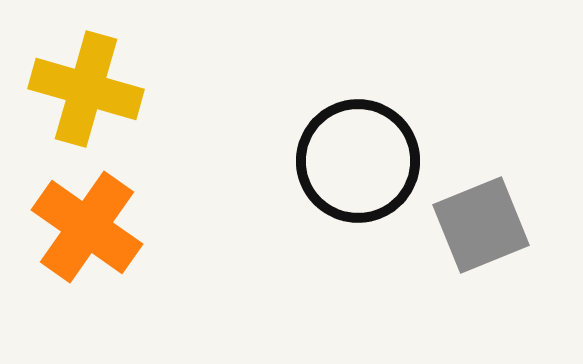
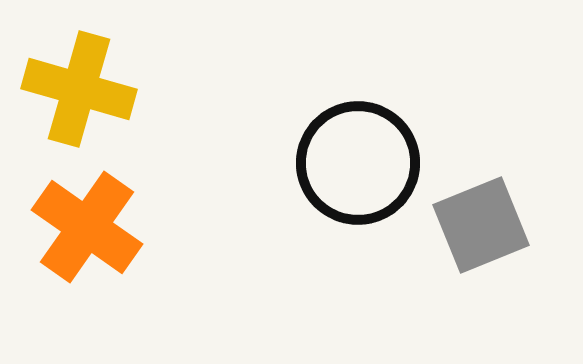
yellow cross: moved 7 px left
black circle: moved 2 px down
